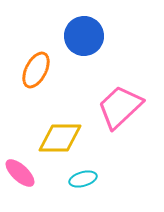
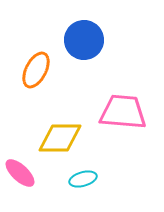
blue circle: moved 4 px down
pink trapezoid: moved 3 px right, 5 px down; rotated 48 degrees clockwise
